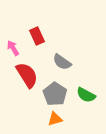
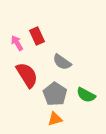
pink arrow: moved 4 px right, 5 px up
